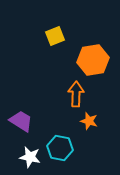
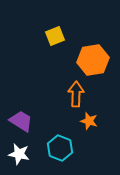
cyan hexagon: rotated 10 degrees clockwise
white star: moved 11 px left, 3 px up
